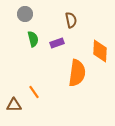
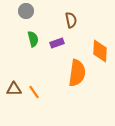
gray circle: moved 1 px right, 3 px up
brown triangle: moved 16 px up
